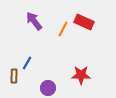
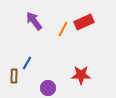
red rectangle: rotated 48 degrees counterclockwise
